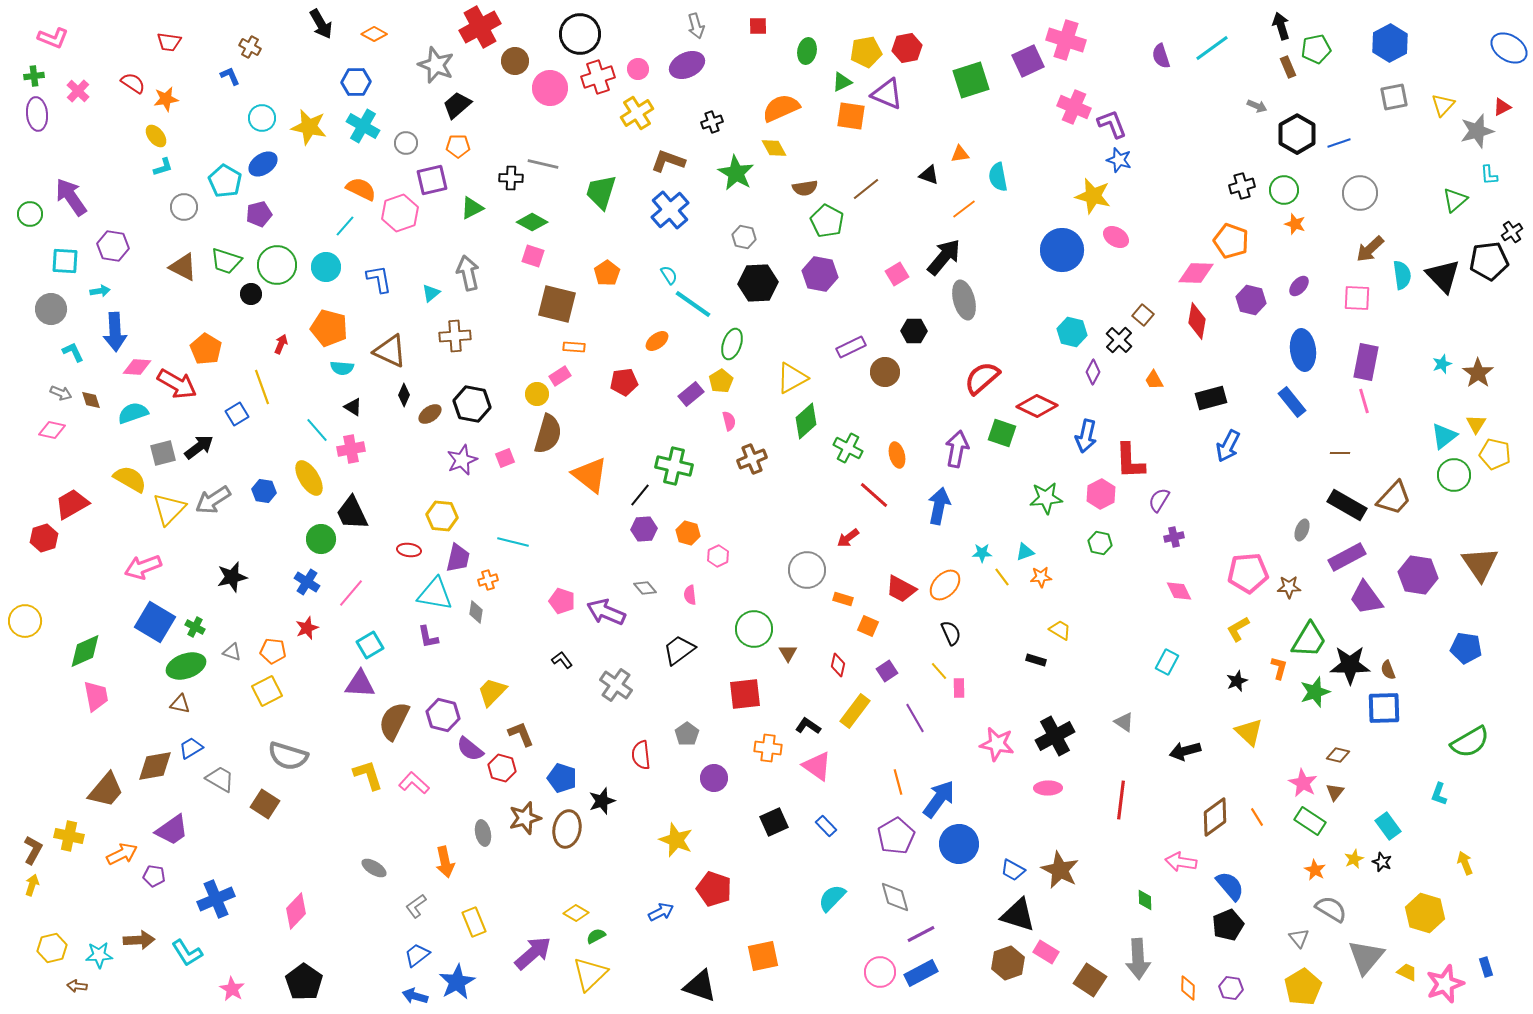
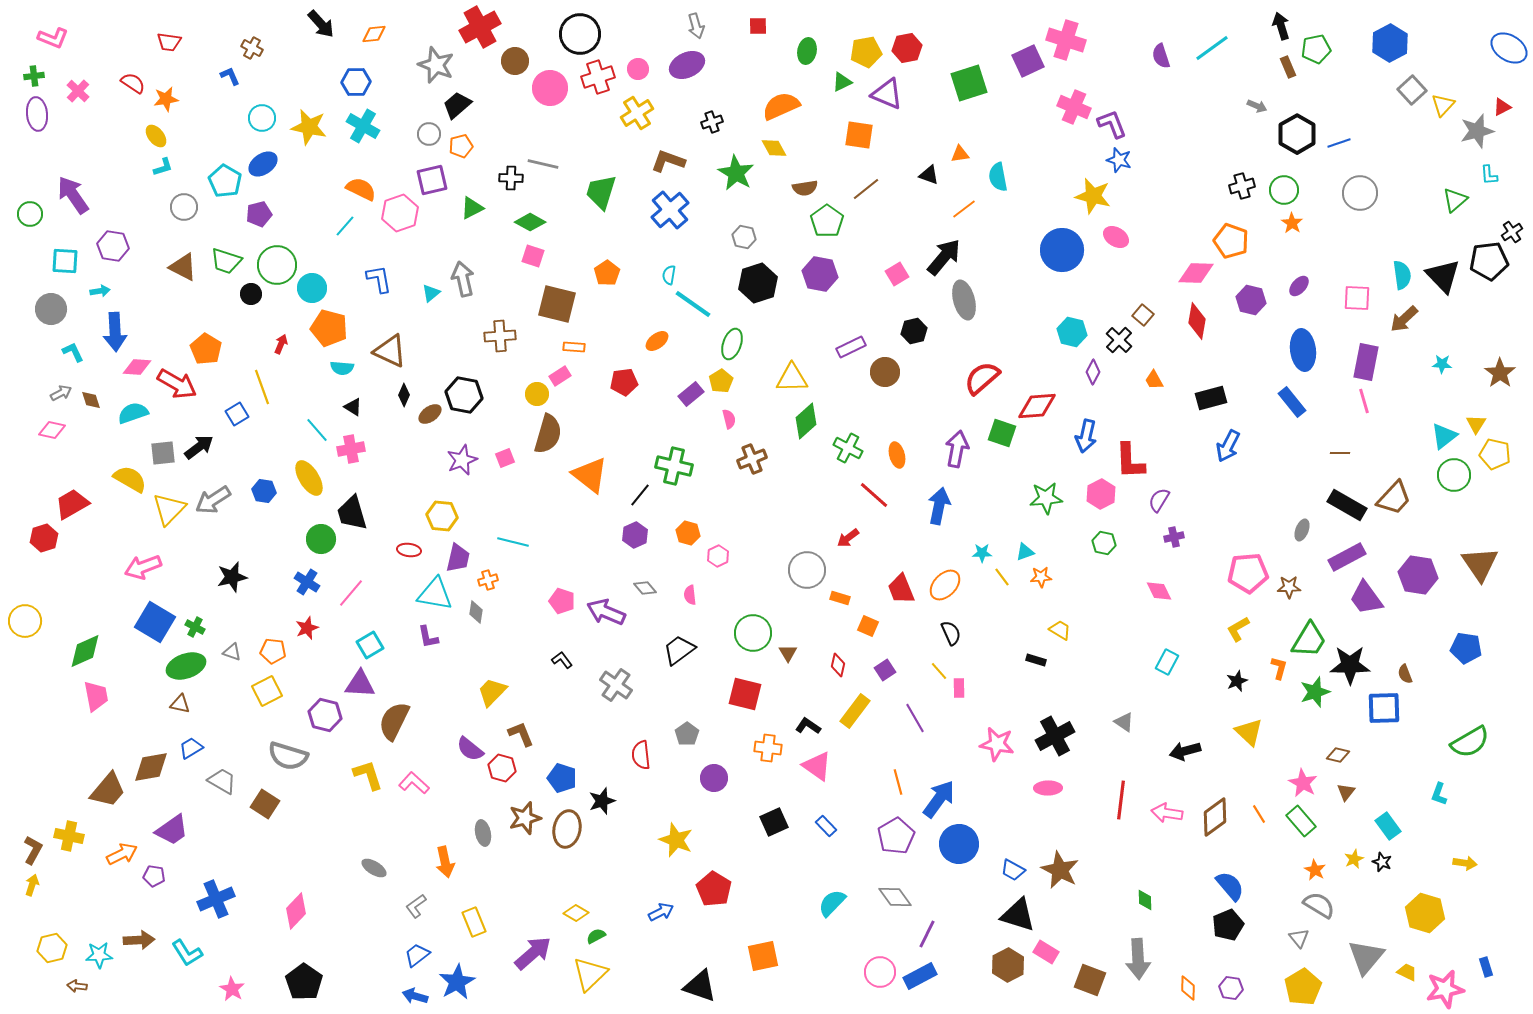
black arrow at (321, 24): rotated 12 degrees counterclockwise
orange diamond at (374, 34): rotated 35 degrees counterclockwise
brown cross at (250, 47): moved 2 px right, 1 px down
green square at (971, 80): moved 2 px left, 3 px down
gray square at (1394, 97): moved 18 px right, 7 px up; rotated 32 degrees counterclockwise
orange semicircle at (781, 108): moved 2 px up
orange square at (851, 116): moved 8 px right, 19 px down
gray circle at (406, 143): moved 23 px right, 9 px up
orange pentagon at (458, 146): moved 3 px right; rotated 15 degrees counterclockwise
purple arrow at (71, 197): moved 2 px right, 2 px up
green pentagon at (827, 221): rotated 8 degrees clockwise
green diamond at (532, 222): moved 2 px left
orange star at (1295, 224): moved 3 px left, 1 px up; rotated 15 degrees clockwise
brown arrow at (1370, 249): moved 34 px right, 70 px down
cyan circle at (326, 267): moved 14 px left, 21 px down
gray arrow at (468, 273): moved 5 px left, 6 px down
cyan semicircle at (669, 275): rotated 138 degrees counterclockwise
black hexagon at (758, 283): rotated 15 degrees counterclockwise
black hexagon at (914, 331): rotated 15 degrees counterclockwise
brown cross at (455, 336): moved 45 px right
cyan star at (1442, 364): rotated 24 degrees clockwise
brown star at (1478, 373): moved 22 px right
yellow triangle at (792, 378): rotated 28 degrees clockwise
gray arrow at (61, 393): rotated 50 degrees counterclockwise
black hexagon at (472, 404): moved 8 px left, 9 px up
red diamond at (1037, 406): rotated 30 degrees counterclockwise
pink semicircle at (729, 421): moved 2 px up
gray square at (163, 453): rotated 8 degrees clockwise
black trapezoid at (352, 513): rotated 9 degrees clockwise
purple hexagon at (644, 529): moved 9 px left, 6 px down; rotated 20 degrees counterclockwise
green hexagon at (1100, 543): moved 4 px right
red trapezoid at (901, 589): rotated 40 degrees clockwise
pink diamond at (1179, 591): moved 20 px left
orange rectangle at (843, 599): moved 3 px left, 1 px up
green circle at (754, 629): moved 1 px left, 4 px down
brown semicircle at (1388, 670): moved 17 px right, 4 px down
purple square at (887, 671): moved 2 px left, 1 px up
red square at (745, 694): rotated 20 degrees clockwise
purple hexagon at (443, 715): moved 118 px left
brown diamond at (155, 766): moved 4 px left, 1 px down
gray trapezoid at (220, 779): moved 2 px right, 2 px down
brown trapezoid at (106, 790): moved 2 px right
brown triangle at (1335, 792): moved 11 px right
orange line at (1257, 817): moved 2 px right, 3 px up
green rectangle at (1310, 821): moved 9 px left; rotated 16 degrees clockwise
pink arrow at (1181, 862): moved 14 px left, 49 px up
yellow arrow at (1465, 863): rotated 120 degrees clockwise
red pentagon at (714, 889): rotated 12 degrees clockwise
gray diamond at (895, 897): rotated 20 degrees counterclockwise
cyan semicircle at (832, 898): moved 5 px down
gray semicircle at (1331, 909): moved 12 px left, 4 px up
purple line at (921, 934): moved 6 px right; rotated 36 degrees counterclockwise
brown hexagon at (1008, 963): moved 2 px down; rotated 8 degrees counterclockwise
blue rectangle at (921, 973): moved 1 px left, 3 px down
brown square at (1090, 980): rotated 12 degrees counterclockwise
pink star at (1445, 984): moved 5 px down; rotated 9 degrees clockwise
